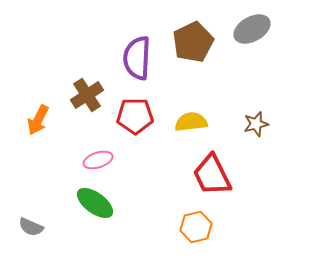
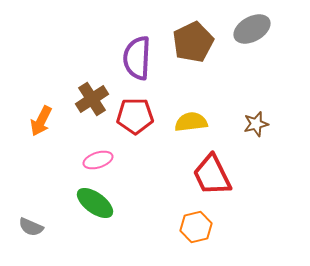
brown cross: moved 5 px right, 4 px down
orange arrow: moved 3 px right, 1 px down
